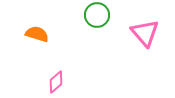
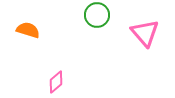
orange semicircle: moved 9 px left, 4 px up
